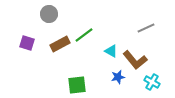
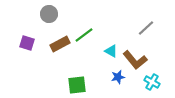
gray line: rotated 18 degrees counterclockwise
